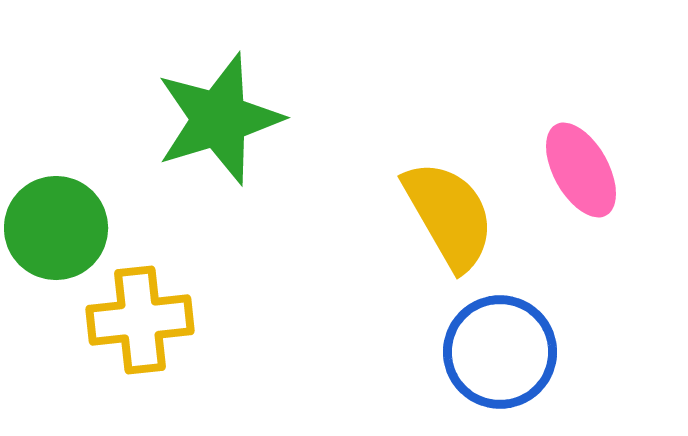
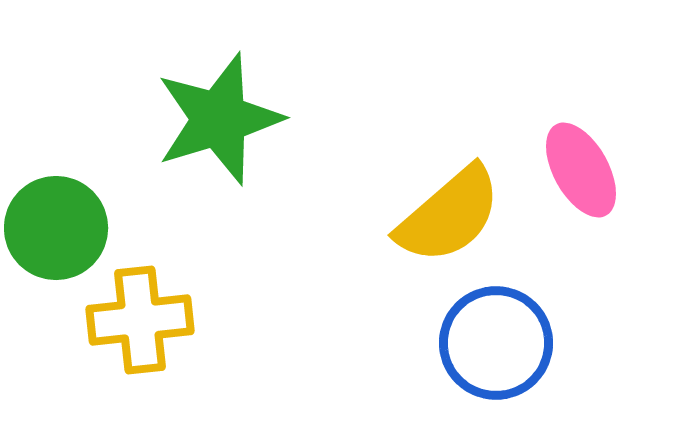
yellow semicircle: rotated 79 degrees clockwise
blue circle: moved 4 px left, 9 px up
